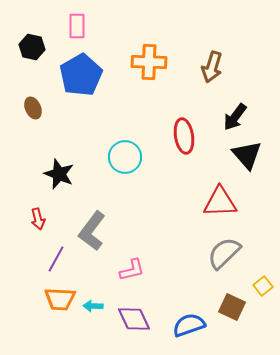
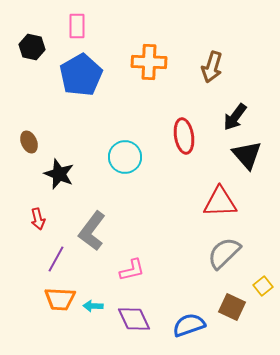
brown ellipse: moved 4 px left, 34 px down
